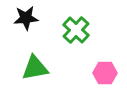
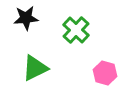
green triangle: rotated 16 degrees counterclockwise
pink hexagon: rotated 15 degrees clockwise
